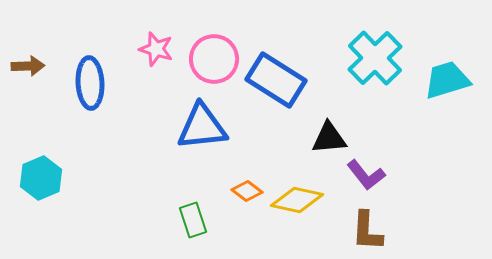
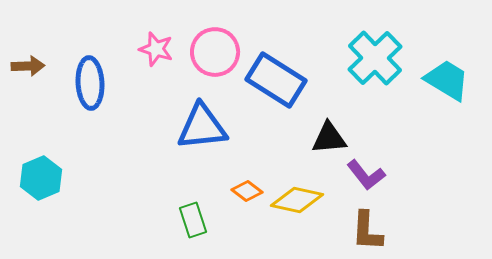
pink circle: moved 1 px right, 7 px up
cyan trapezoid: rotated 48 degrees clockwise
